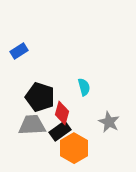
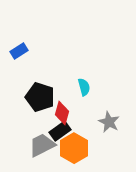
gray trapezoid: moved 10 px right, 20 px down; rotated 24 degrees counterclockwise
